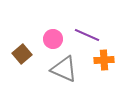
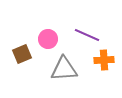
pink circle: moved 5 px left
brown square: rotated 18 degrees clockwise
gray triangle: rotated 28 degrees counterclockwise
